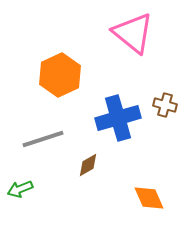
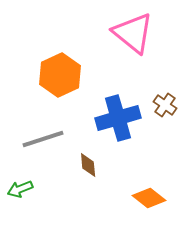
brown cross: rotated 20 degrees clockwise
brown diamond: rotated 65 degrees counterclockwise
orange diamond: rotated 28 degrees counterclockwise
